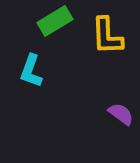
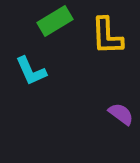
cyan L-shape: rotated 44 degrees counterclockwise
